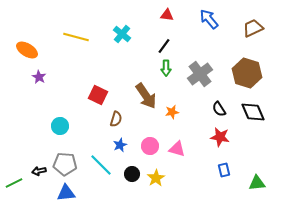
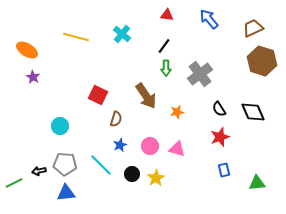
brown hexagon: moved 15 px right, 12 px up
purple star: moved 6 px left
orange star: moved 5 px right
red star: rotated 30 degrees counterclockwise
